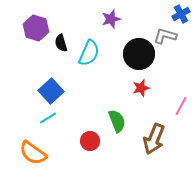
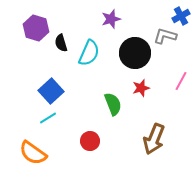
blue cross: moved 2 px down
black circle: moved 4 px left, 1 px up
pink line: moved 25 px up
green semicircle: moved 4 px left, 17 px up
